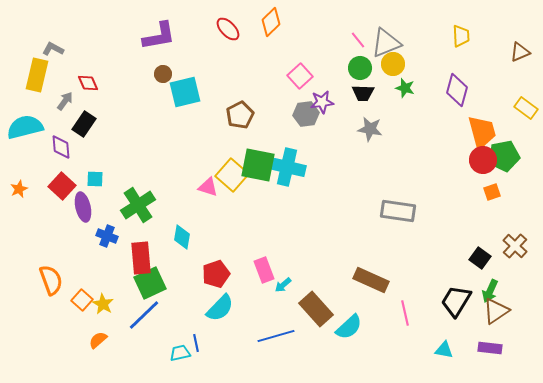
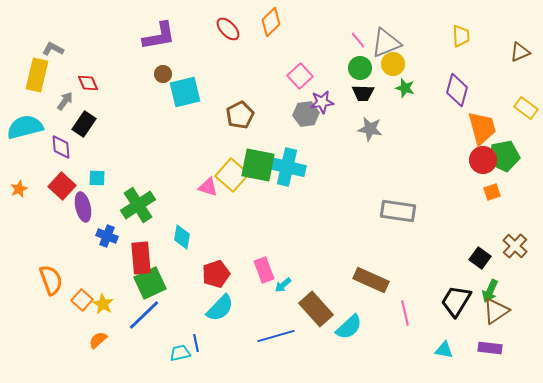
orange trapezoid at (482, 132): moved 4 px up
cyan square at (95, 179): moved 2 px right, 1 px up
